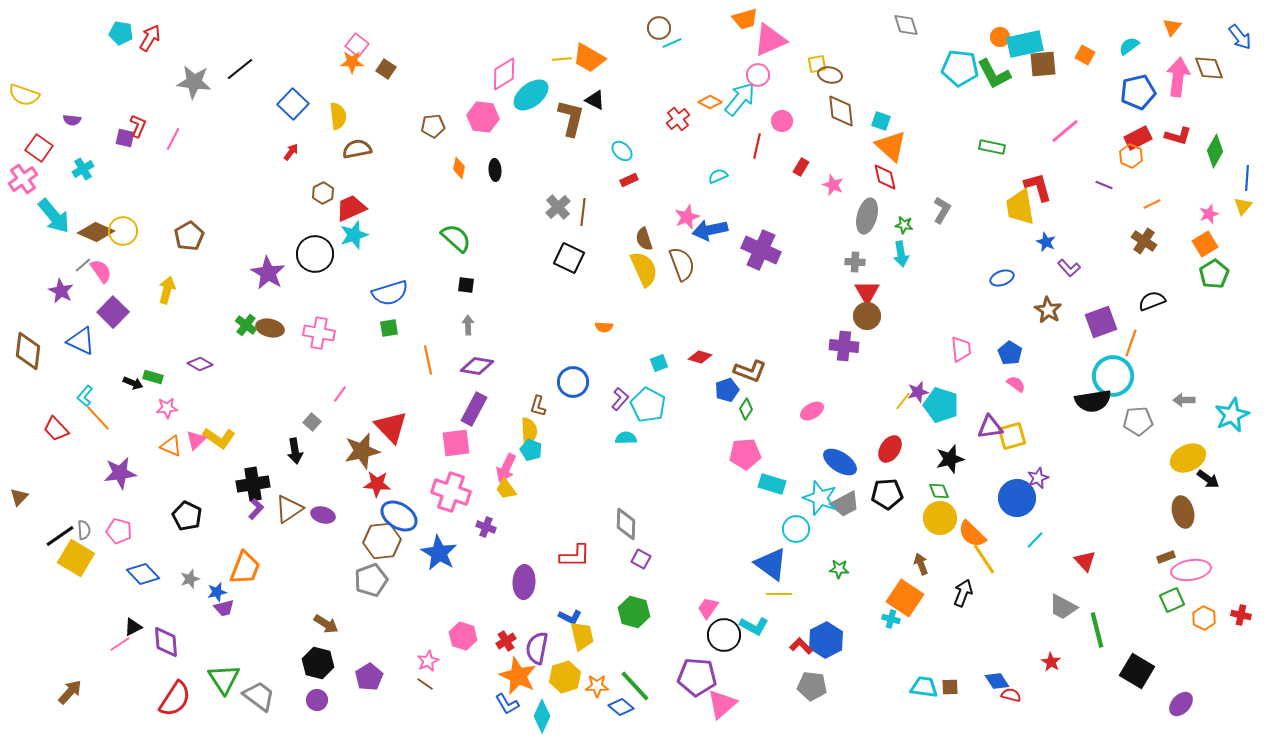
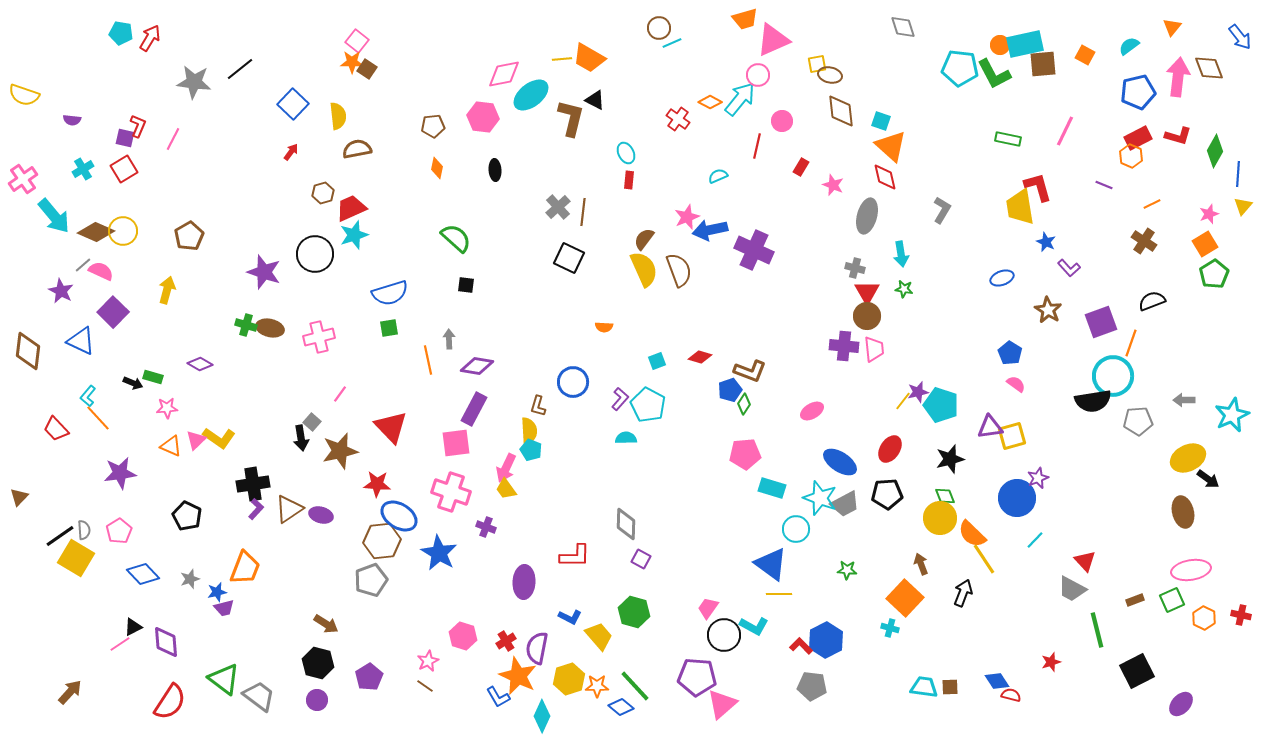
gray diamond at (906, 25): moved 3 px left, 2 px down
orange circle at (1000, 37): moved 8 px down
pink triangle at (770, 40): moved 3 px right
pink square at (357, 45): moved 4 px up
brown square at (386, 69): moved 19 px left
pink diamond at (504, 74): rotated 20 degrees clockwise
red cross at (678, 119): rotated 15 degrees counterclockwise
pink line at (1065, 131): rotated 24 degrees counterclockwise
green rectangle at (992, 147): moved 16 px right, 8 px up
red square at (39, 148): moved 85 px right, 21 px down; rotated 24 degrees clockwise
cyan ellipse at (622, 151): moved 4 px right, 2 px down; rotated 20 degrees clockwise
orange diamond at (459, 168): moved 22 px left
blue line at (1247, 178): moved 9 px left, 4 px up
red rectangle at (629, 180): rotated 60 degrees counterclockwise
brown hexagon at (323, 193): rotated 10 degrees clockwise
green star at (904, 225): moved 64 px down
brown semicircle at (644, 239): rotated 55 degrees clockwise
purple cross at (761, 250): moved 7 px left
gray cross at (855, 262): moved 6 px down; rotated 12 degrees clockwise
brown semicircle at (682, 264): moved 3 px left, 6 px down
pink semicircle at (101, 271): rotated 30 degrees counterclockwise
purple star at (268, 273): moved 4 px left, 1 px up; rotated 12 degrees counterclockwise
green cross at (246, 325): rotated 20 degrees counterclockwise
gray arrow at (468, 325): moved 19 px left, 14 px down
pink cross at (319, 333): moved 4 px down; rotated 24 degrees counterclockwise
pink trapezoid at (961, 349): moved 87 px left
cyan square at (659, 363): moved 2 px left, 2 px up
blue pentagon at (727, 390): moved 3 px right
cyan L-shape at (85, 396): moved 3 px right
green diamond at (746, 409): moved 2 px left, 5 px up
black arrow at (295, 451): moved 6 px right, 13 px up
brown star at (362, 451): moved 22 px left
cyan rectangle at (772, 484): moved 4 px down
green diamond at (939, 491): moved 6 px right, 5 px down
purple ellipse at (323, 515): moved 2 px left
pink pentagon at (119, 531): rotated 25 degrees clockwise
brown rectangle at (1166, 557): moved 31 px left, 43 px down
green star at (839, 569): moved 8 px right, 1 px down
orange square at (905, 598): rotated 9 degrees clockwise
gray trapezoid at (1063, 607): moved 9 px right, 18 px up
cyan cross at (891, 619): moved 1 px left, 9 px down
yellow trapezoid at (582, 636): moved 17 px right; rotated 28 degrees counterclockwise
red star at (1051, 662): rotated 24 degrees clockwise
black square at (1137, 671): rotated 32 degrees clockwise
yellow hexagon at (565, 677): moved 4 px right, 2 px down
green triangle at (224, 679): rotated 20 degrees counterclockwise
brown line at (425, 684): moved 2 px down
red semicircle at (175, 699): moved 5 px left, 3 px down
blue L-shape at (507, 704): moved 9 px left, 7 px up
